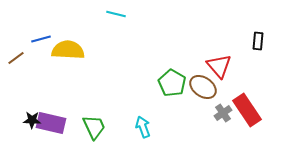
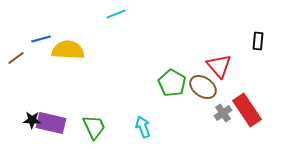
cyan line: rotated 36 degrees counterclockwise
